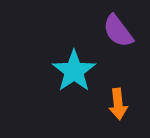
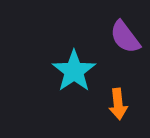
purple semicircle: moved 7 px right, 6 px down
